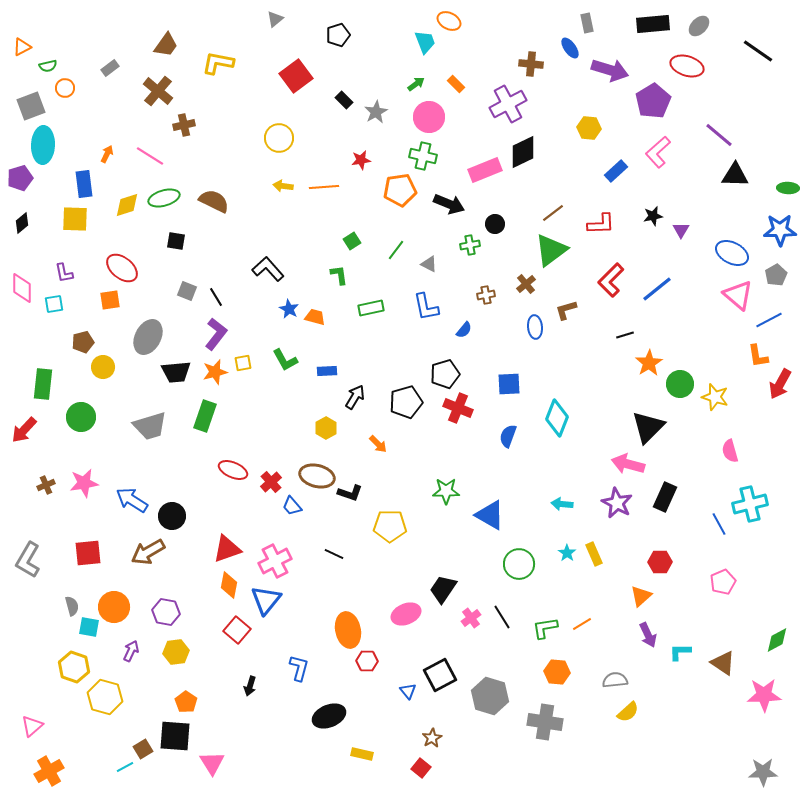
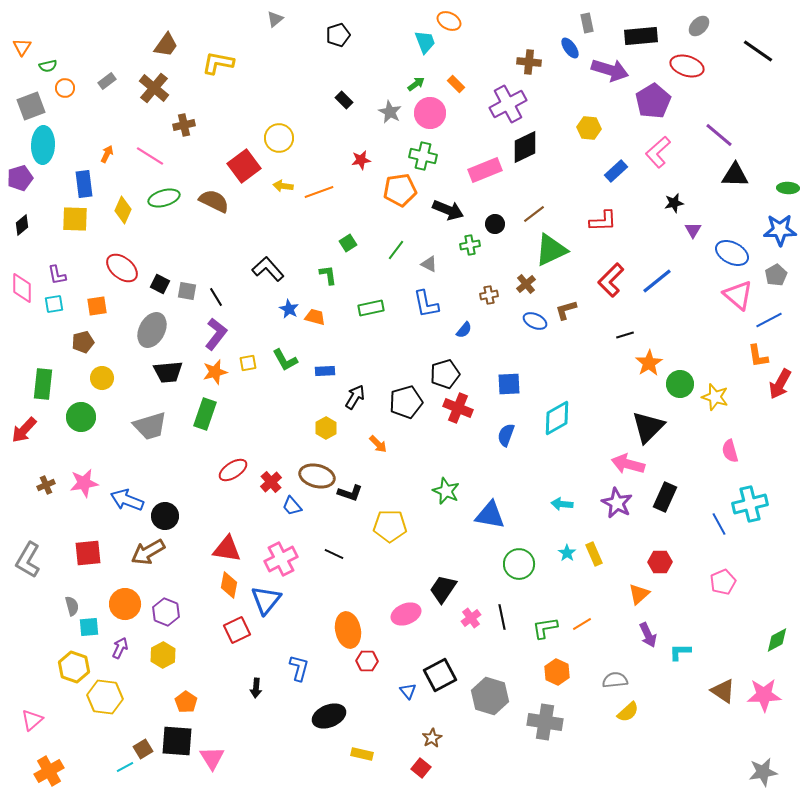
black rectangle at (653, 24): moved 12 px left, 12 px down
orange triangle at (22, 47): rotated 30 degrees counterclockwise
brown cross at (531, 64): moved 2 px left, 2 px up
gray rectangle at (110, 68): moved 3 px left, 13 px down
red square at (296, 76): moved 52 px left, 90 px down
brown cross at (158, 91): moved 4 px left, 3 px up
gray star at (376, 112): moved 14 px right; rotated 15 degrees counterclockwise
pink circle at (429, 117): moved 1 px right, 4 px up
black diamond at (523, 152): moved 2 px right, 5 px up
orange line at (324, 187): moved 5 px left, 5 px down; rotated 16 degrees counterclockwise
black arrow at (449, 204): moved 1 px left, 6 px down
yellow diamond at (127, 205): moved 4 px left, 5 px down; rotated 48 degrees counterclockwise
brown line at (553, 213): moved 19 px left, 1 px down
black star at (653, 216): moved 21 px right, 13 px up
black diamond at (22, 223): moved 2 px down
red L-shape at (601, 224): moved 2 px right, 3 px up
purple triangle at (681, 230): moved 12 px right
black square at (176, 241): moved 16 px left, 43 px down; rotated 18 degrees clockwise
green square at (352, 241): moved 4 px left, 2 px down
green triangle at (551, 250): rotated 12 degrees clockwise
purple L-shape at (64, 273): moved 7 px left, 2 px down
green L-shape at (339, 275): moved 11 px left
blue line at (657, 289): moved 8 px up
gray square at (187, 291): rotated 12 degrees counterclockwise
brown cross at (486, 295): moved 3 px right
orange square at (110, 300): moved 13 px left, 6 px down
blue L-shape at (426, 307): moved 3 px up
blue ellipse at (535, 327): moved 6 px up; rotated 60 degrees counterclockwise
gray ellipse at (148, 337): moved 4 px right, 7 px up
yellow square at (243, 363): moved 5 px right
yellow circle at (103, 367): moved 1 px left, 11 px down
blue rectangle at (327, 371): moved 2 px left
black trapezoid at (176, 372): moved 8 px left
green rectangle at (205, 416): moved 2 px up
cyan diamond at (557, 418): rotated 39 degrees clockwise
blue semicircle at (508, 436): moved 2 px left, 1 px up
red ellipse at (233, 470): rotated 56 degrees counterclockwise
green star at (446, 491): rotated 24 degrees clockwise
blue arrow at (132, 500): moved 5 px left; rotated 12 degrees counterclockwise
blue triangle at (490, 515): rotated 20 degrees counterclockwise
black circle at (172, 516): moved 7 px left
red triangle at (227, 549): rotated 28 degrees clockwise
pink cross at (275, 561): moved 6 px right, 2 px up
orange triangle at (641, 596): moved 2 px left, 2 px up
orange circle at (114, 607): moved 11 px right, 3 px up
purple hexagon at (166, 612): rotated 12 degrees clockwise
black line at (502, 617): rotated 20 degrees clockwise
cyan square at (89, 627): rotated 15 degrees counterclockwise
red square at (237, 630): rotated 24 degrees clockwise
purple arrow at (131, 651): moved 11 px left, 3 px up
yellow hexagon at (176, 652): moved 13 px left, 3 px down; rotated 20 degrees counterclockwise
brown triangle at (723, 663): moved 28 px down
orange hexagon at (557, 672): rotated 20 degrees clockwise
black arrow at (250, 686): moved 6 px right, 2 px down; rotated 12 degrees counterclockwise
yellow hexagon at (105, 697): rotated 8 degrees counterclockwise
pink triangle at (32, 726): moved 6 px up
black square at (175, 736): moved 2 px right, 5 px down
pink triangle at (212, 763): moved 5 px up
gray star at (763, 772): rotated 8 degrees counterclockwise
